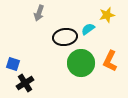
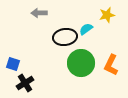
gray arrow: rotated 70 degrees clockwise
cyan semicircle: moved 2 px left
orange L-shape: moved 1 px right, 4 px down
